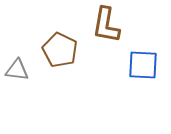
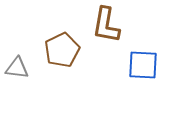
brown pentagon: moved 2 px right; rotated 20 degrees clockwise
gray triangle: moved 2 px up
